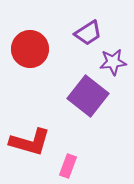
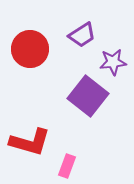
purple trapezoid: moved 6 px left, 2 px down
pink rectangle: moved 1 px left
